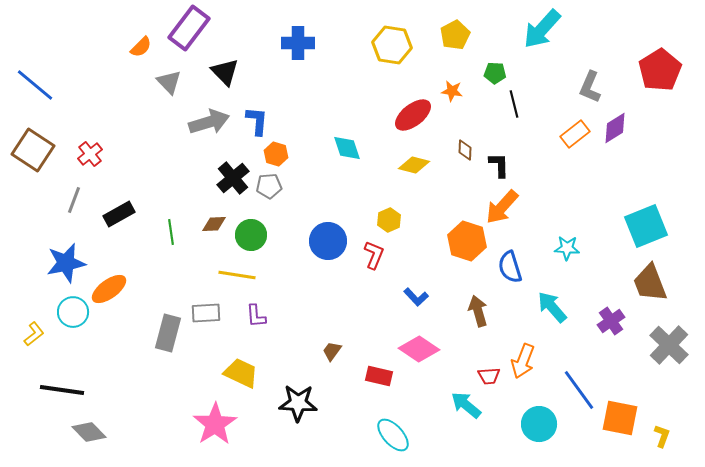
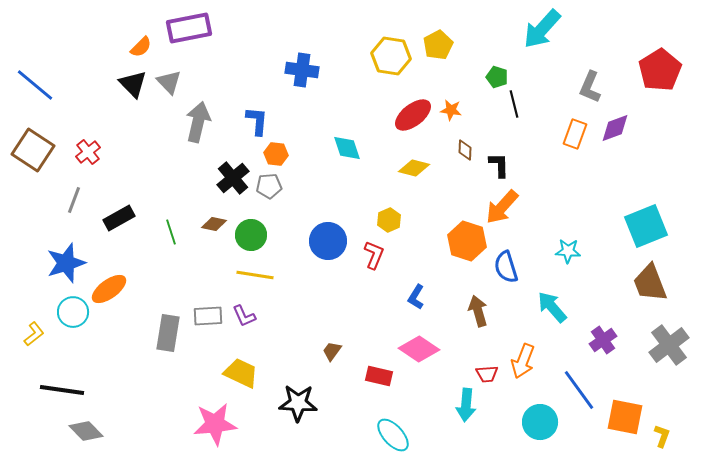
purple rectangle at (189, 28): rotated 42 degrees clockwise
yellow pentagon at (455, 35): moved 17 px left, 10 px down
blue cross at (298, 43): moved 4 px right, 27 px down; rotated 8 degrees clockwise
yellow hexagon at (392, 45): moved 1 px left, 11 px down
black triangle at (225, 72): moved 92 px left, 12 px down
green pentagon at (495, 73): moved 2 px right, 4 px down; rotated 15 degrees clockwise
orange star at (452, 91): moved 1 px left, 19 px down
gray arrow at (209, 122): moved 11 px left; rotated 60 degrees counterclockwise
purple diamond at (615, 128): rotated 12 degrees clockwise
orange rectangle at (575, 134): rotated 32 degrees counterclockwise
red cross at (90, 154): moved 2 px left, 2 px up
orange hexagon at (276, 154): rotated 10 degrees counterclockwise
yellow diamond at (414, 165): moved 3 px down
black rectangle at (119, 214): moved 4 px down
brown diamond at (214, 224): rotated 15 degrees clockwise
green line at (171, 232): rotated 10 degrees counterclockwise
cyan star at (567, 248): moved 1 px right, 3 px down
blue star at (66, 263): rotated 6 degrees counterclockwise
blue semicircle at (510, 267): moved 4 px left
yellow line at (237, 275): moved 18 px right
blue L-shape at (416, 297): rotated 75 degrees clockwise
gray rectangle at (206, 313): moved 2 px right, 3 px down
purple L-shape at (256, 316): moved 12 px left; rotated 20 degrees counterclockwise
purple cross at (611, 321): moved 8 px left, 19 px down
gray rectangle at (168, 333): rotated 6 degrees counterclockwise
gray cross at (669, 345): rotated 9 degrees clockwise
red trapezoid at (489, 376): moved 2 px left, 2 px up
cyan arrow at (466, 405): rotated 124 degrees counterclockwise
orange square at (620, 418): moved 5 px right, 1 px up
pink star at (215, 424): rotated 27 degrees clockwise
cyan circle at (539, 424): moved 1 px right, 2 px up
gray diamond at (89, 432): moved 3 px left, 1 px up
